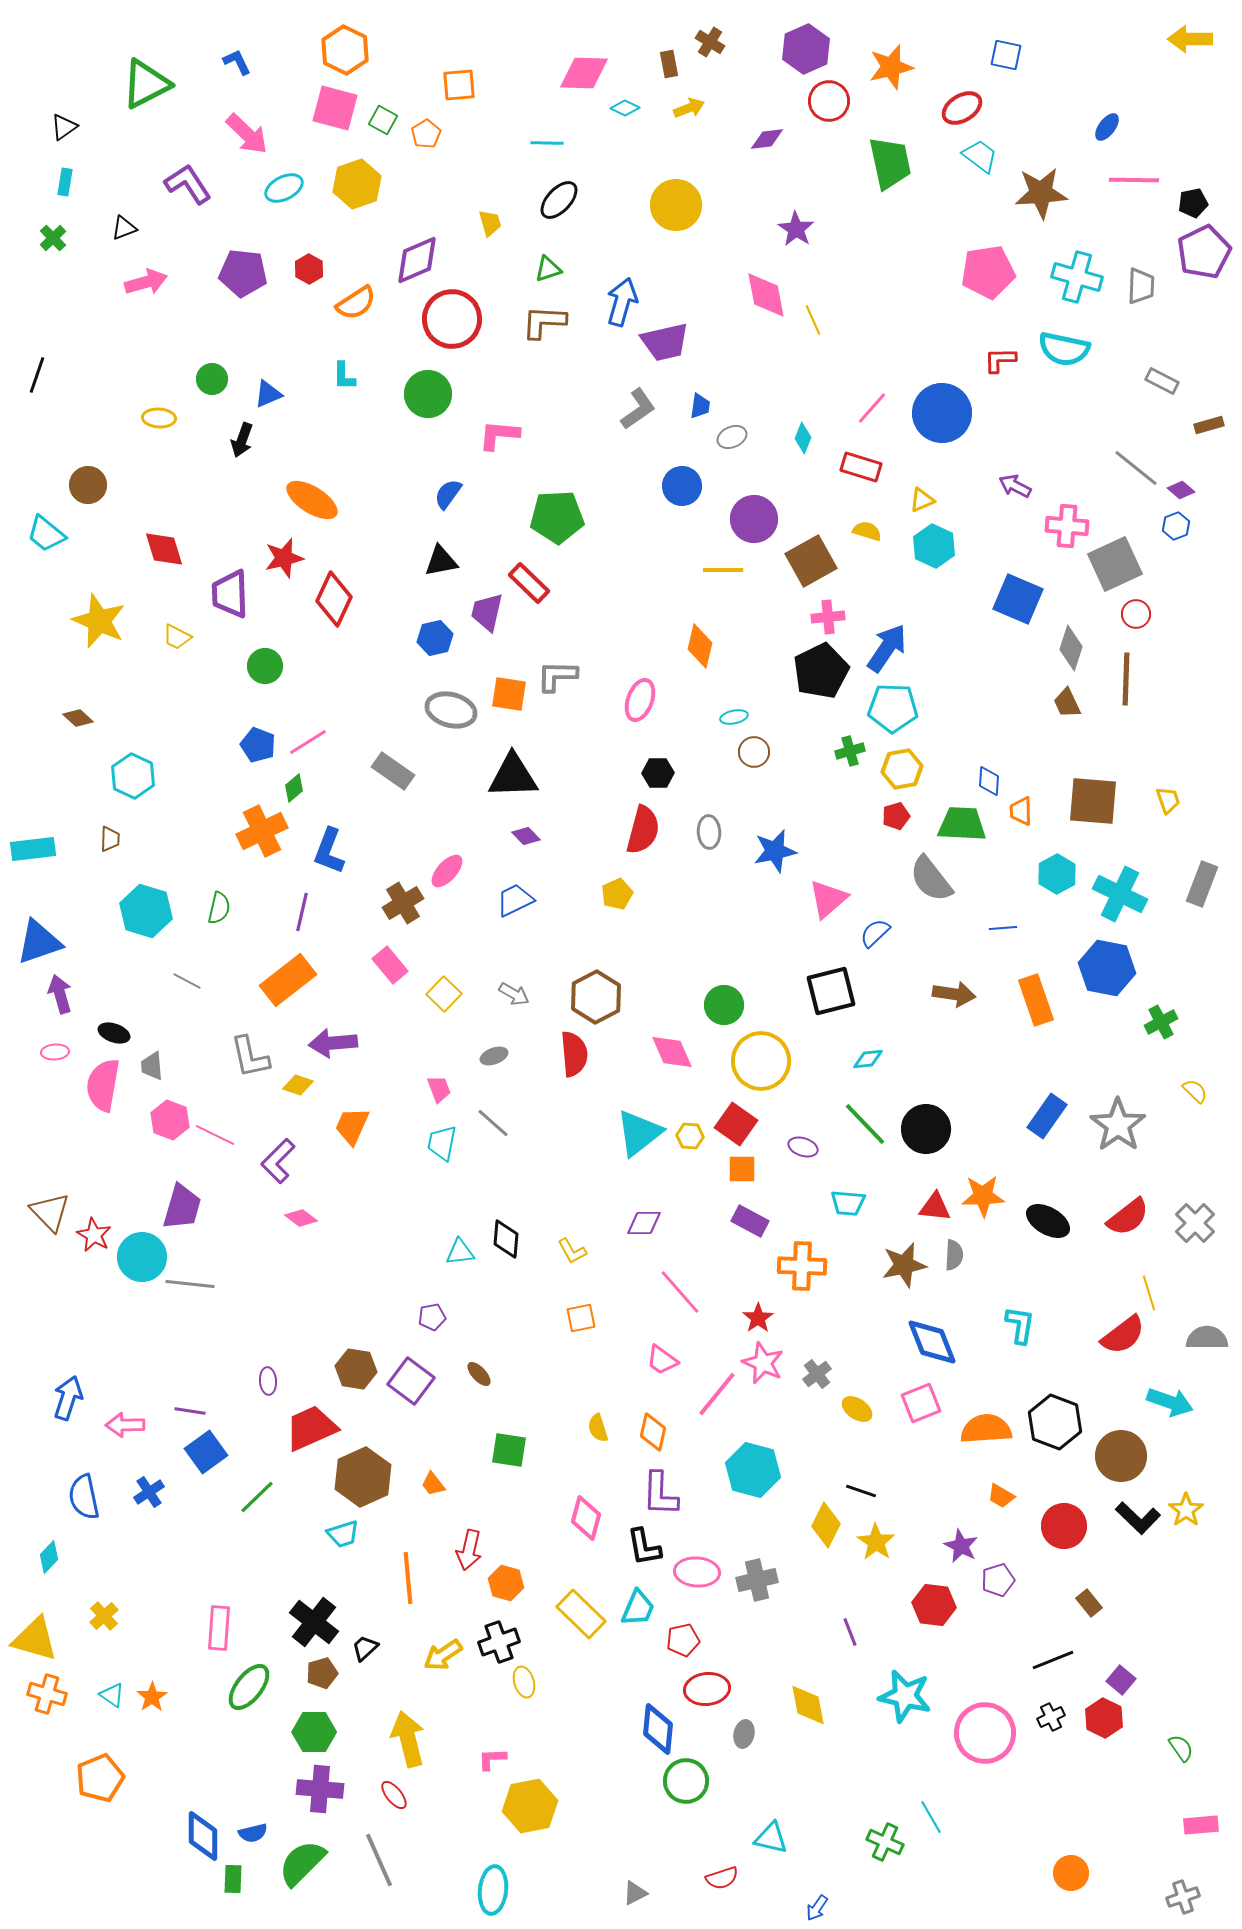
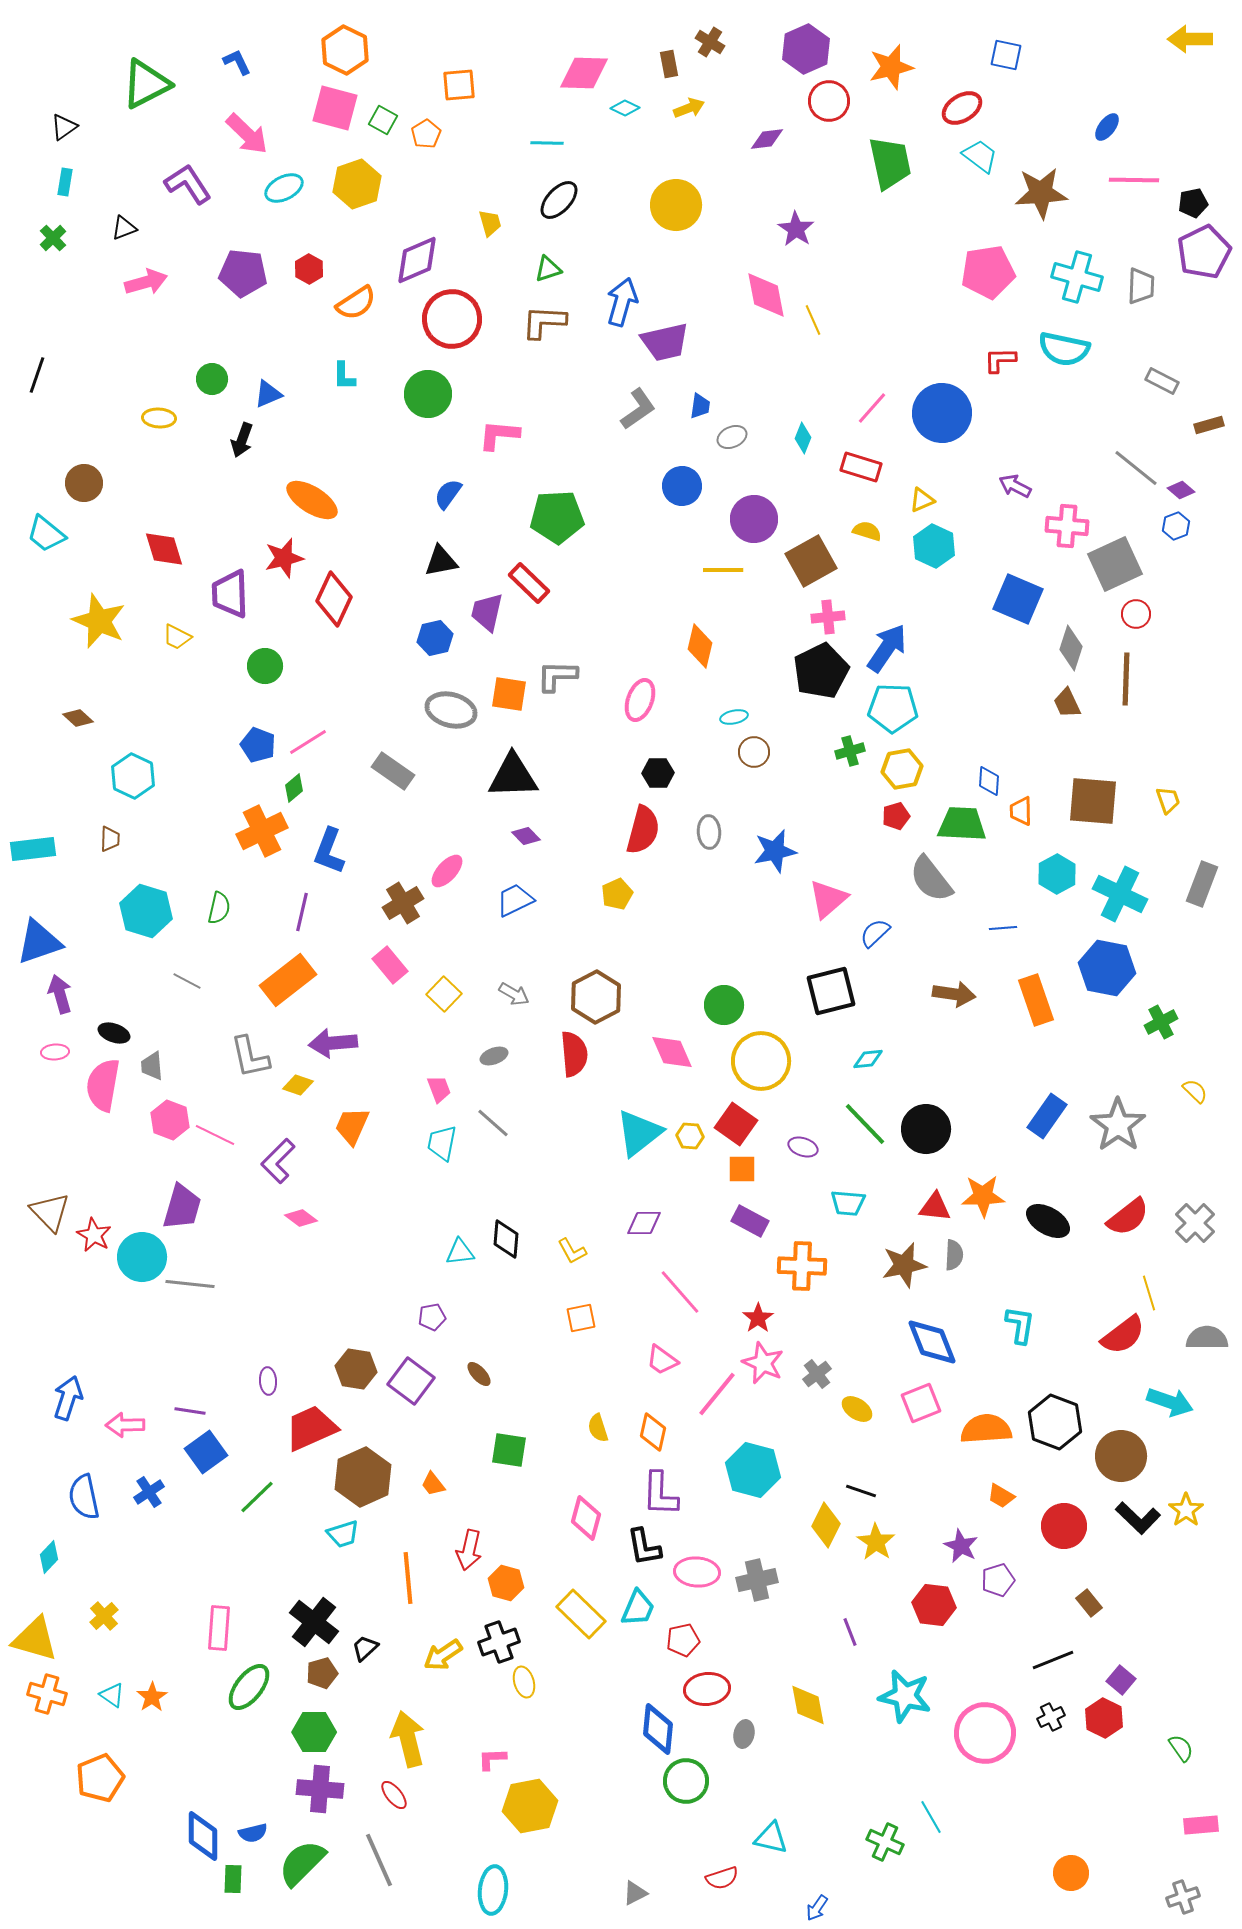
brown circle at (88, 485): moved 4 px left, 2 px up
